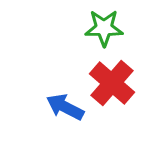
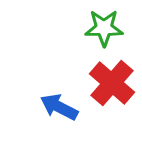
blue arrow: moved 6 px left
